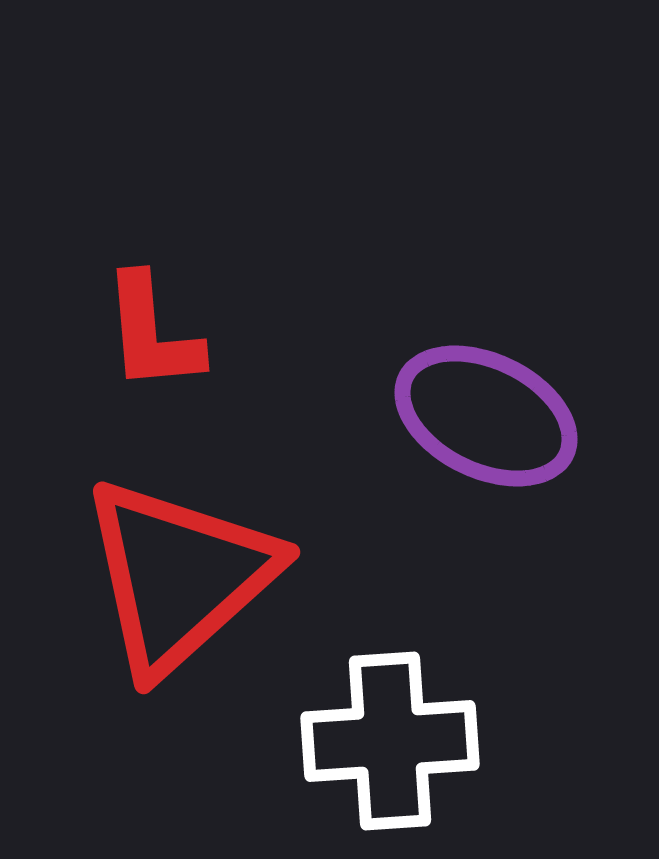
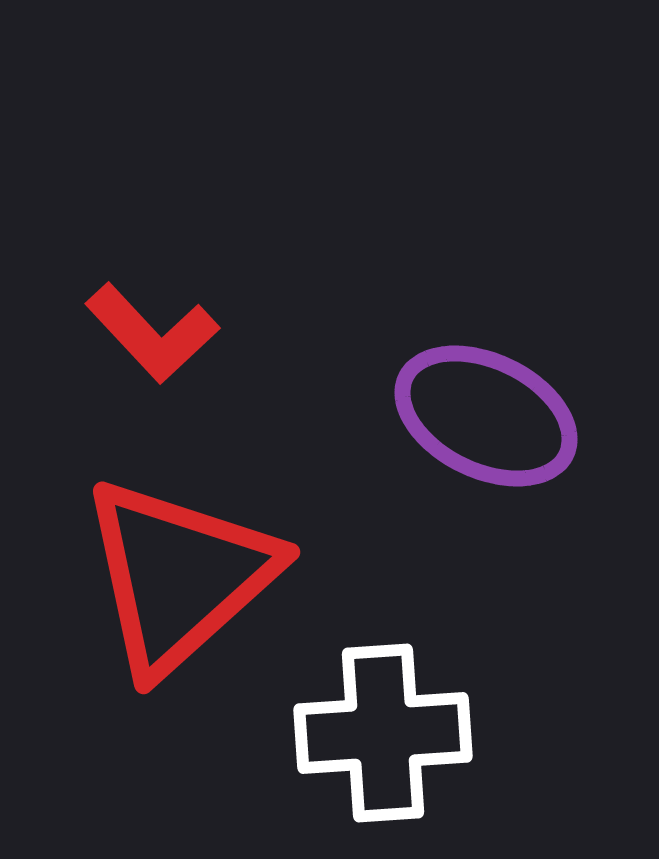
red L-shape: rotated 38 degrees counterclockwise
white cross: moved 7 px left, 8 px up
